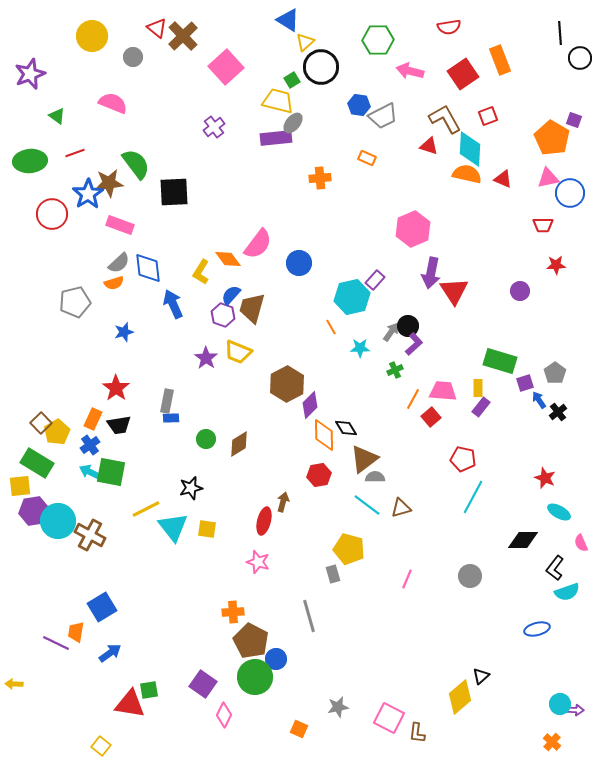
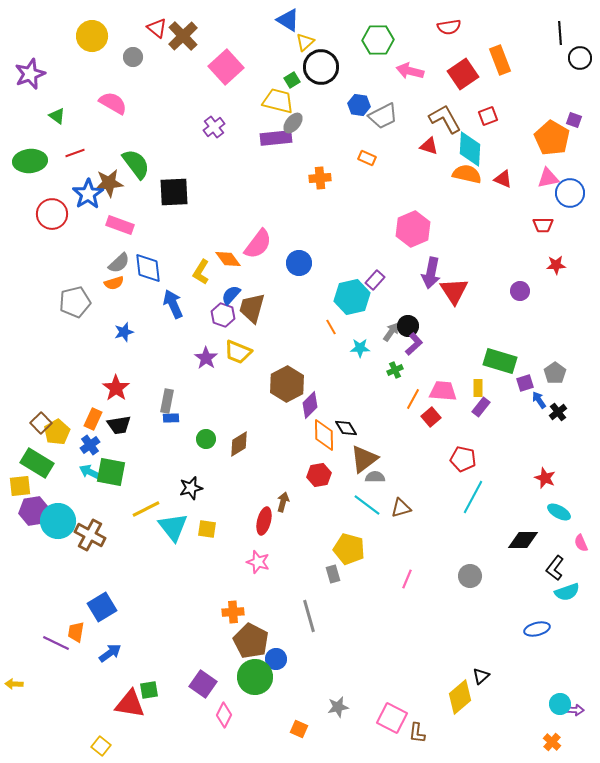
pink semicircle at (113, 103): rotated 8 degrees clockwise
pink square at (389, 718): moved 3 px right
